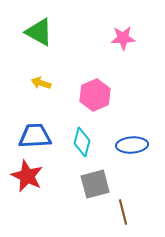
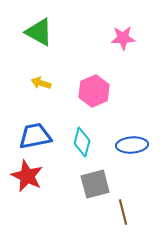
pink hexagon: moved 1 px left, 4 px up
blue trapezoid: rotated 8 degrees counterclockwise
